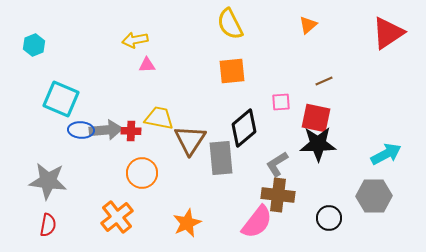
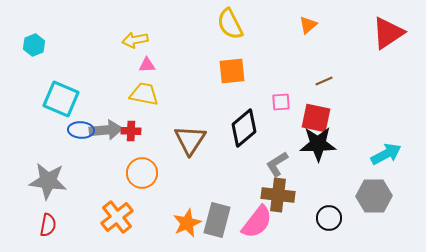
yellow trapezoid: moved 15 px left, 24 px up
gray rectangle: moved 4 px left, 62 px down; rotated 20 degrees clockwise
